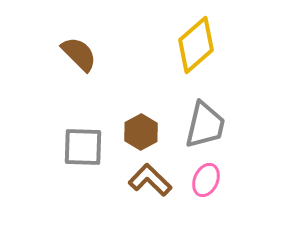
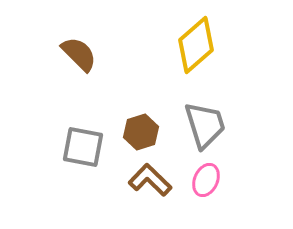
gray trapezoid: rotated 30 degrees counterclockwise
brown hexagon: rotated 12 degrees clockwise
gray square: rotated 9 degrees clockwise
